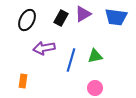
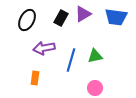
orange rectangle: moved 12 px right, 3 px up
